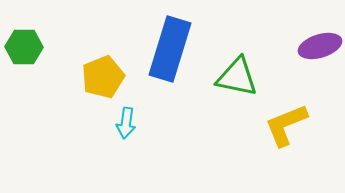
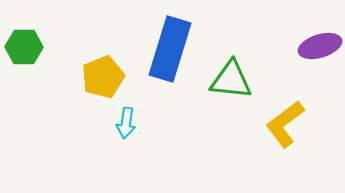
green triangle: moved 6 px left, 3 px down; rotated 6 degrees counterclockwise
yellow L-shape: moved 1 px left, 1 px up; rotated 15 degrees counterclockwise
